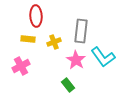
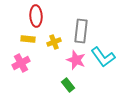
pink star: rotated 12 degrees counterclockwise
pink cross: moved 3 px up
